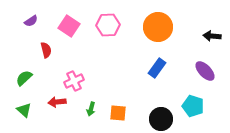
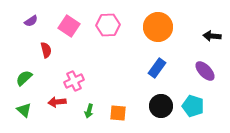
green arrow: moved 2 px left, 2 px down
black circle: moved 13 px up
